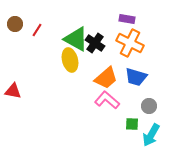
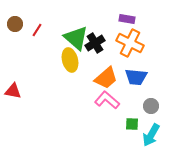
green triangle: moved 1 px up; rotated 12 degrees clockwise
black cross: rotated 24 degrees clockwise
blue trapezoid: rotated 10 degrees counterclockwise
gray circle: moved 2 px right
